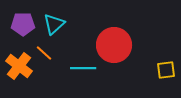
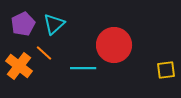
purple pentagon: rotated 25 degrees counterclockwise
